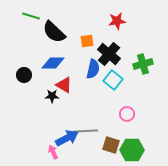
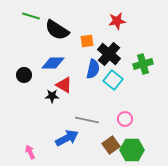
black semicircle: moved 3 px right, 2 px up; rotated 10 degrees counterclockwise
pink circle: moved 2 px left, 5 px down
gray line: moved 1 px right, 11 px up; rotated 15 degrees clockwise
brown square: rotated 36 degrees clockwise
pink arrow: moved 23 px left
